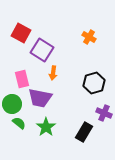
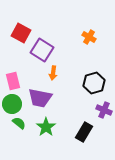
pink rectangle: moved 9 px left, 2 px down
purple cross: moved 3 px up
